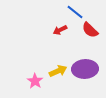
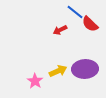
red semicircle: moved 6 px up
